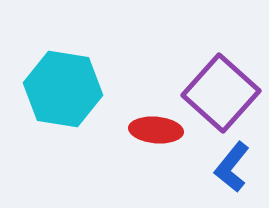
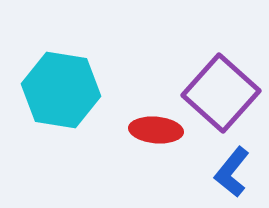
cyan hexagon: moved 2 px left, 1 px down
blue L-shape: moved 5 px down
